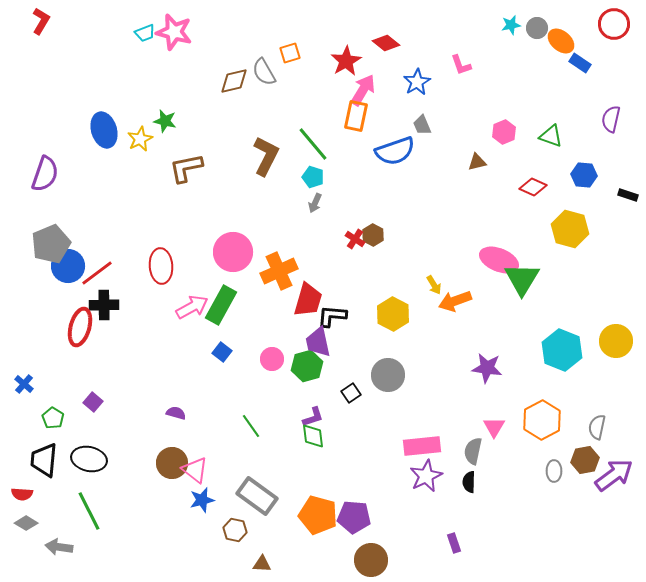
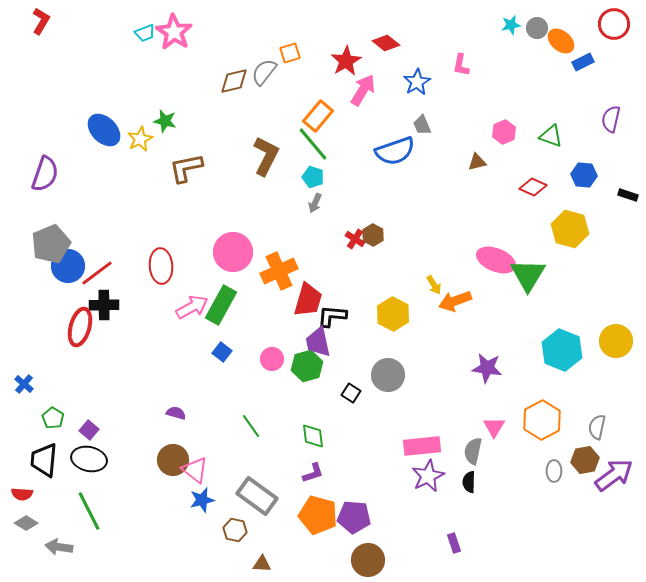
pink star at (174, 32): rotated 18 degrees clockwise
blue rectangle at (580, 63): moved 3 px right, 1 px up; rotated 60 degrees counterclockwise
pink L-shape at (461, 65): rotated 30 degrees clockwise
gray semicircle at (264, 72): rotated 68 degrees clockwise
orange rectangle at (356, 116): moved 38 px left; rotated 28 degrees clockwise
blue ellipse at (104, 130): rotated 28 degrees counterclockwise
pink ellipse at (499, 260): moved 3 px left
green triangle at (522, 279): moved 6 px right, 4 px up
black square at (351, 393): rotated 24 degrees counterclockwise
purple square at (93, 402): moved 4 px left, 28 px down
purple L-shape at (313, 417): moved 56 px down
brown circle at (172, 463): moved 1 px right, 3 px up
purple star at (426, 476): moved 2 px right
brown circle at (371, 560): moved 3 px left
